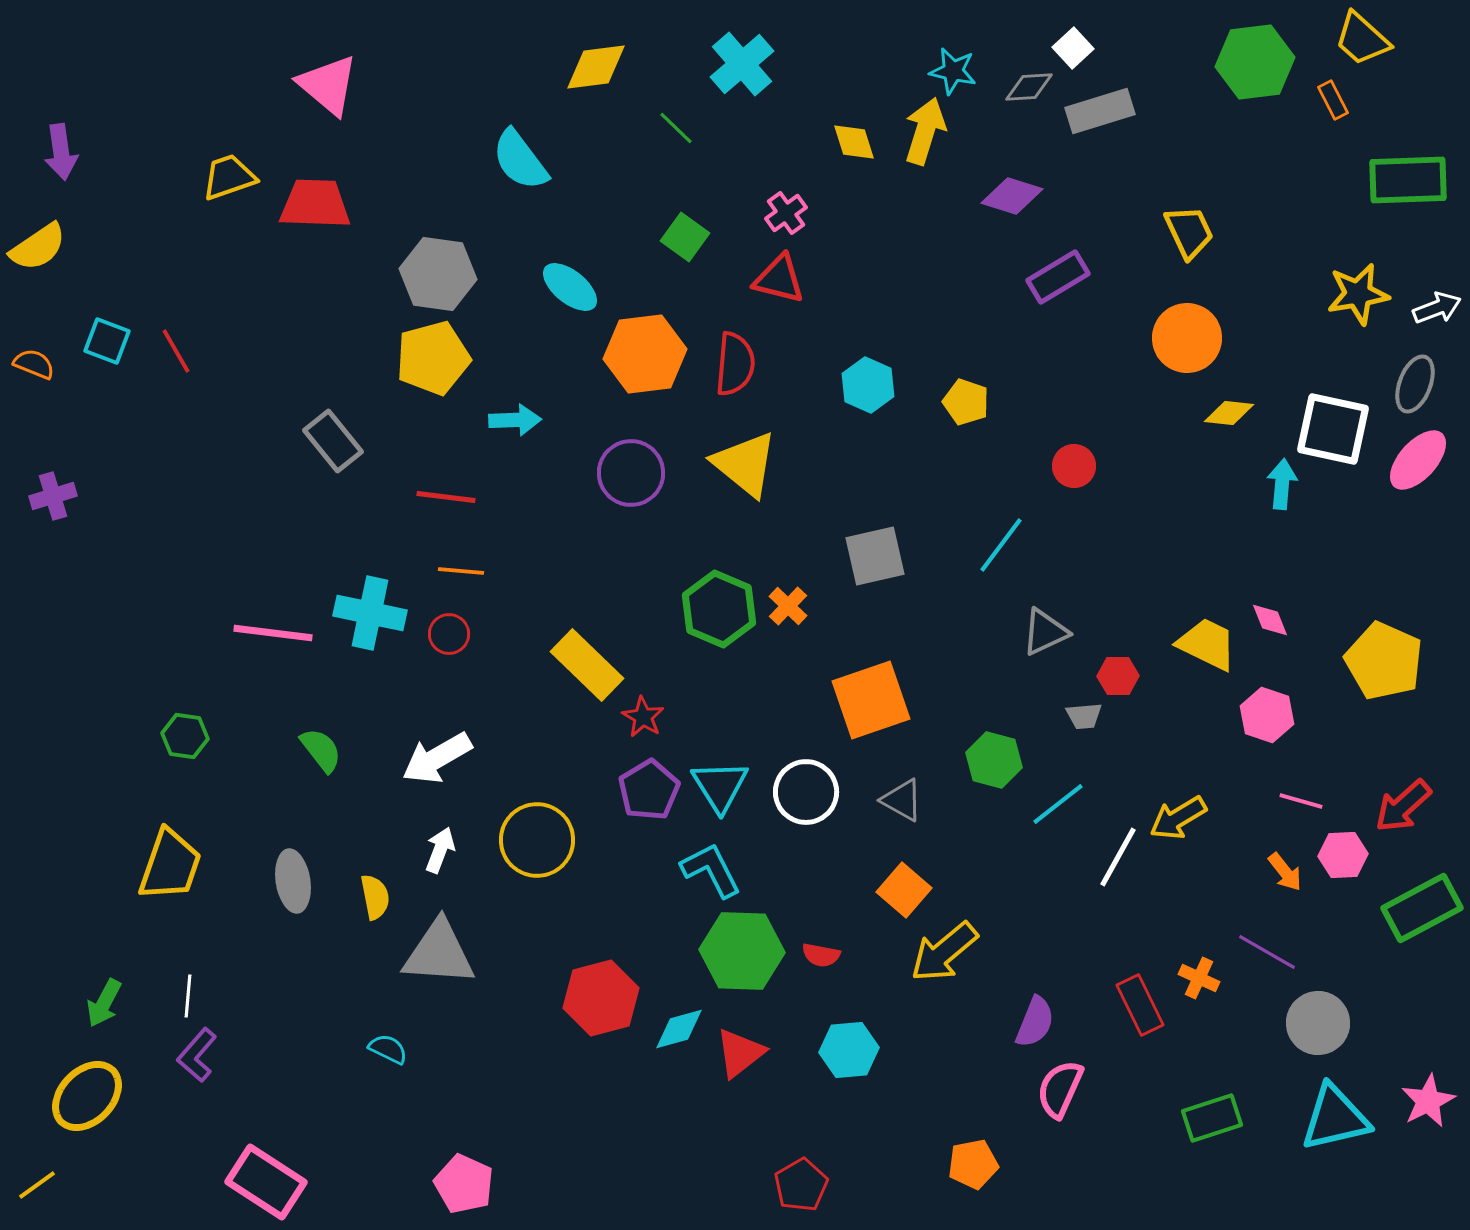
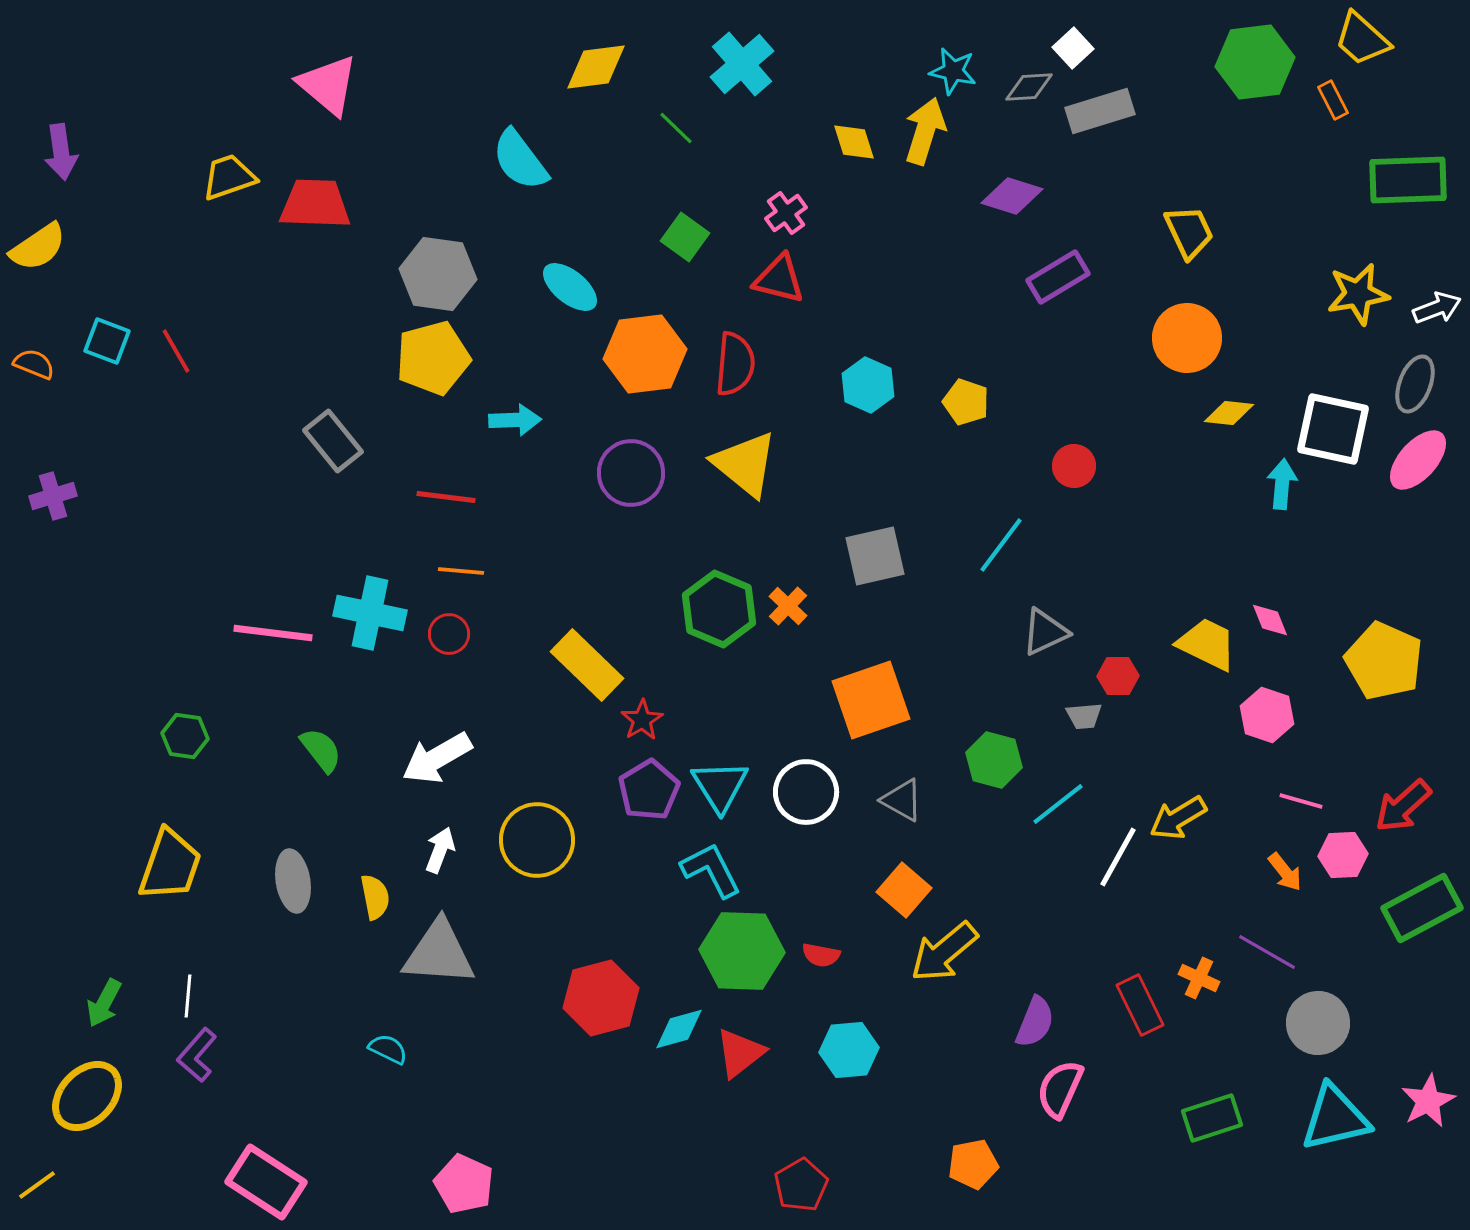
red star at (643, 717): moved 1 px left, 3 px down; rotated 9 degrees clockwise
